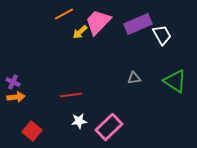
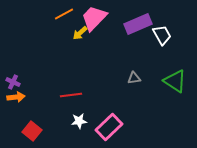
pink trapezoid: moved 4 px left, 4 px up
yellow arrow: moved 1 px down
